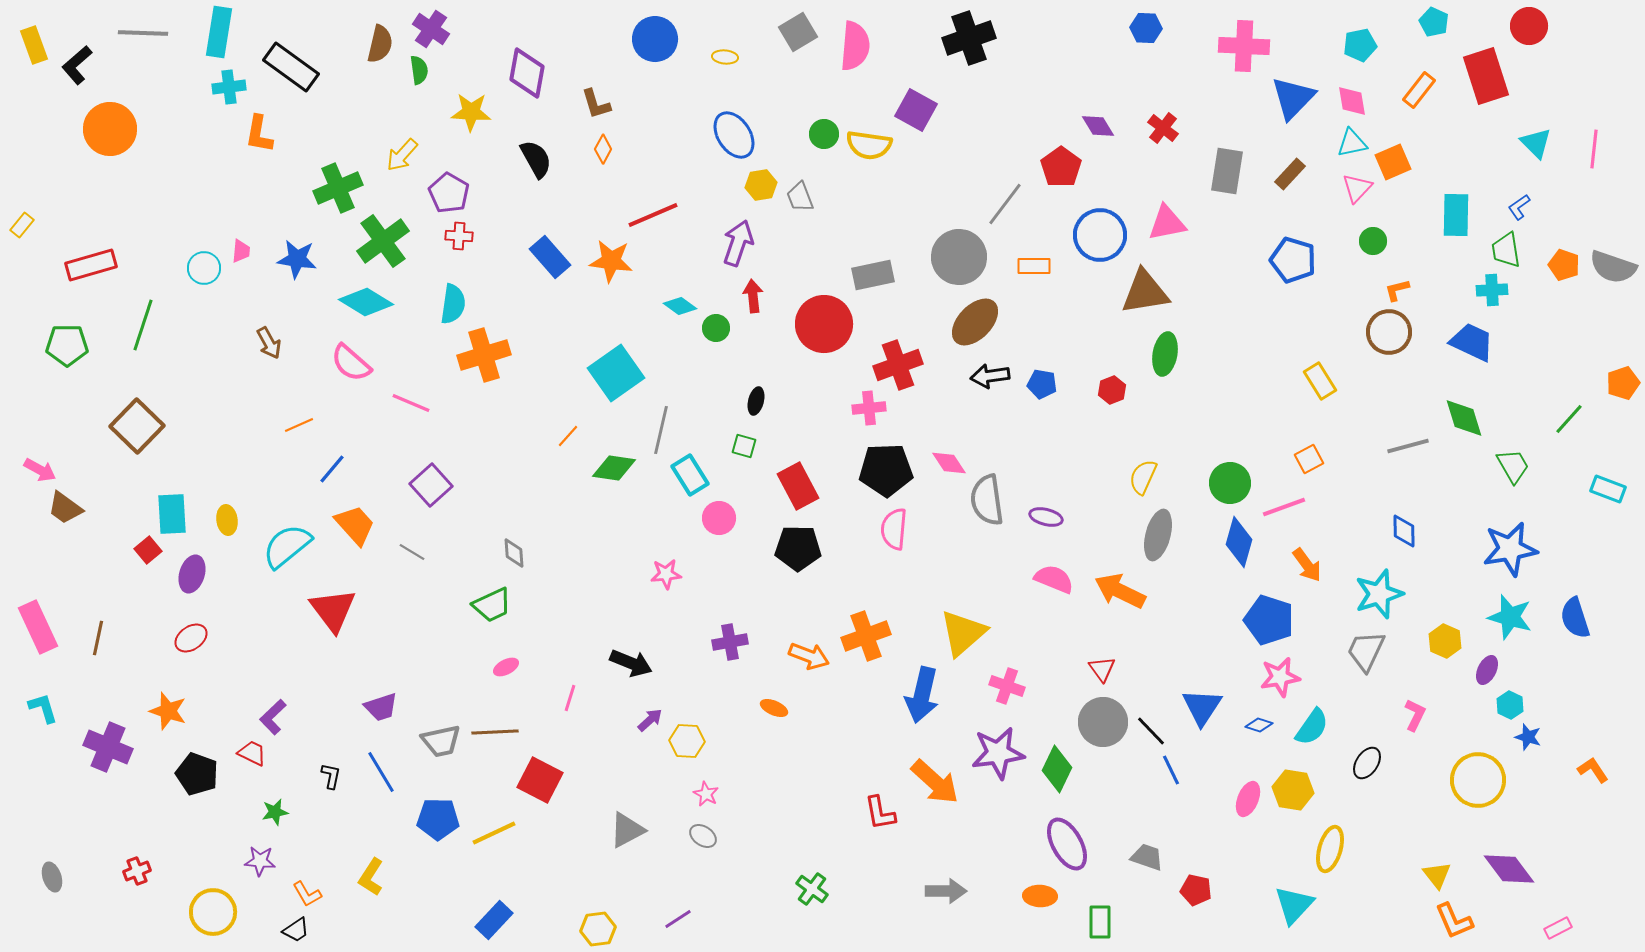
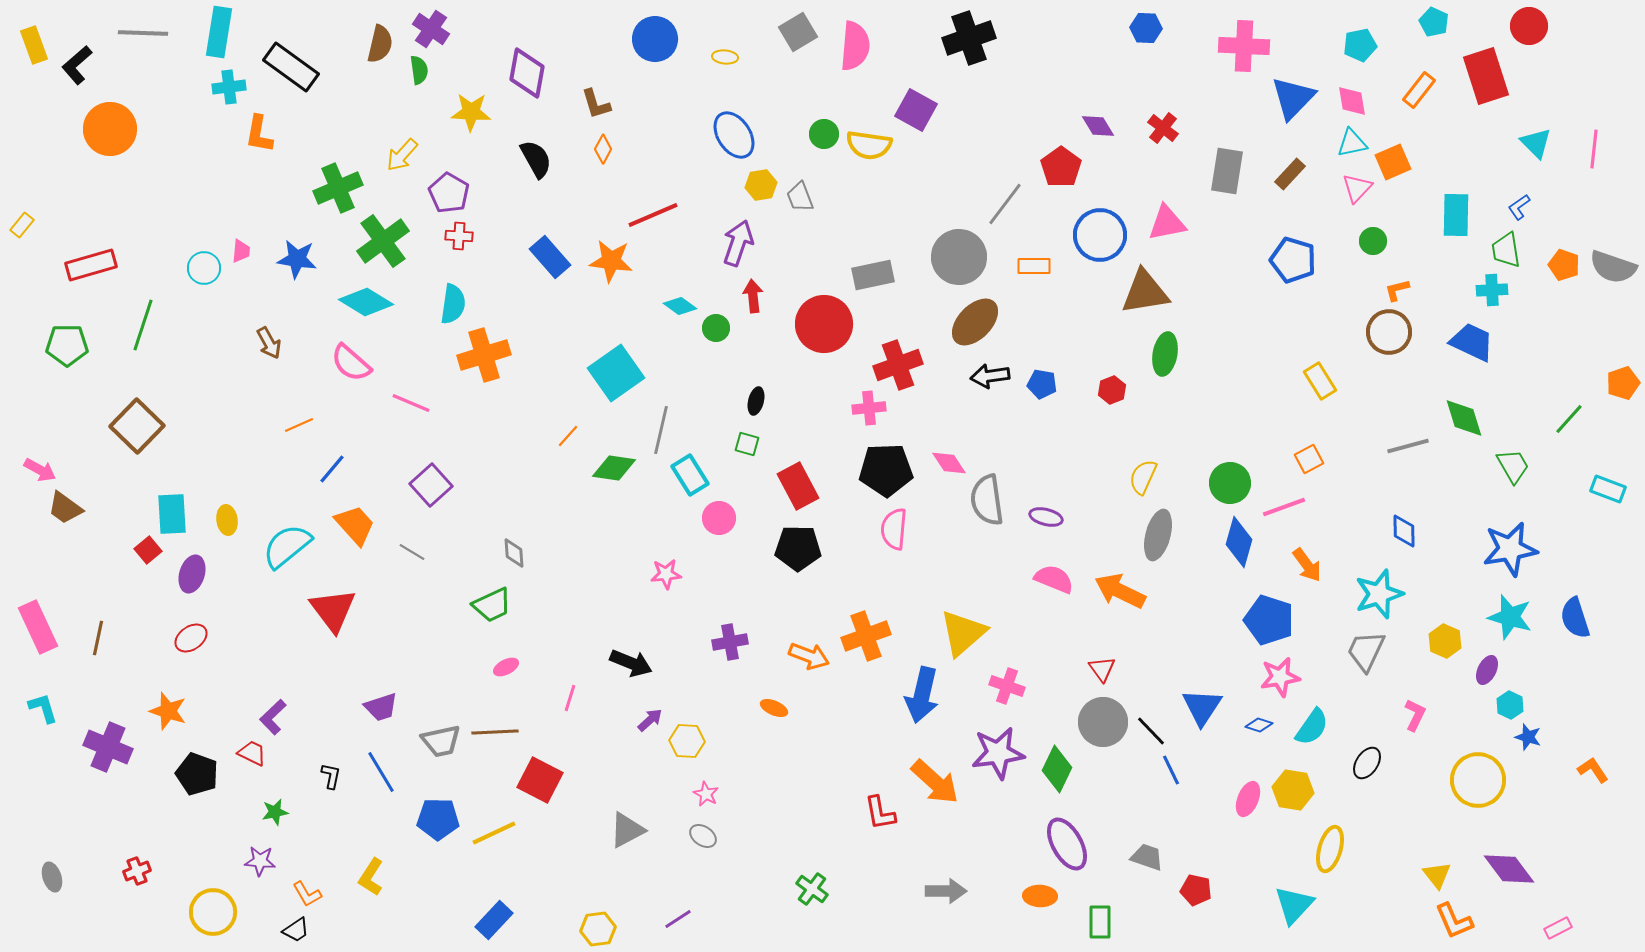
green square at (744, 446): moved 3 px right, 2 px up
